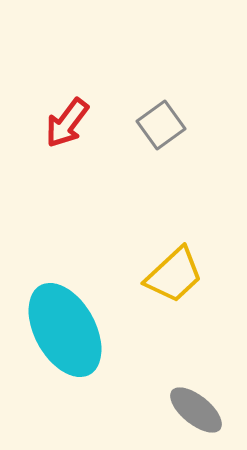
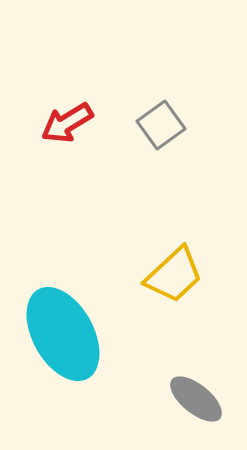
red arrow: rotated 22 degrees clockwise
cyan ellipse: moved 2 px left, 4 px down
gray ellipse: moved 11 px up
